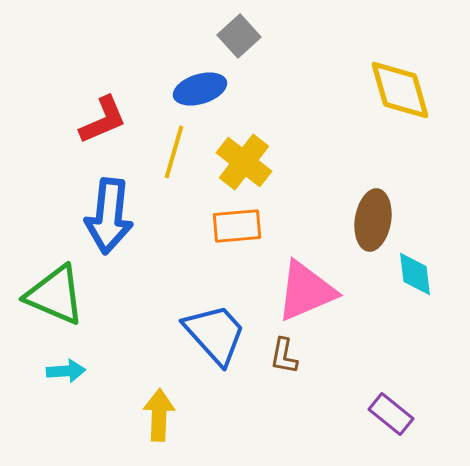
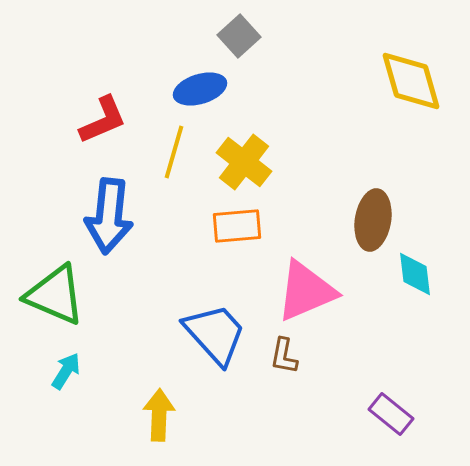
yellow diamond: moved 11 px right, 9 px up
cyan arrow: rotated 54 degrees counterclockwise
